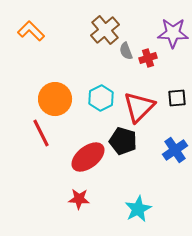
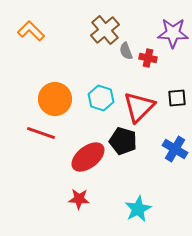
red cross: rotated 30 degrees clockwise
cyan hexagon: rotated 15 degrees counterclockwise
red line: rotated 44 degrees counterclockwise
blue cross: moved 1 px up; rotated 25 degrees counterclockwise
